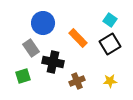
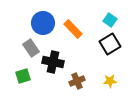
orange rectangle: moved 5 px left, 9 px up
